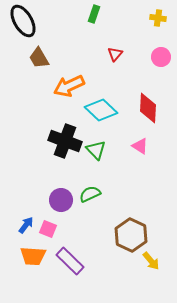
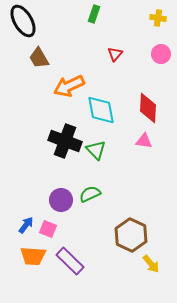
pink circle: moved 3 px up
cyan diamond: rotated 36 degrees clockwise
pink triangle: moved 4 px right, 5 px up; rotated 24 degrees counterclockwise
yellow arrow: moved 3 px down
